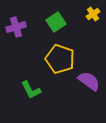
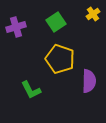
purple semicircle: rotated 55 degrees clockwise
